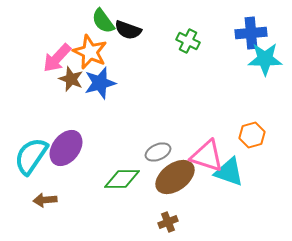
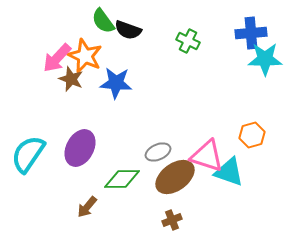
orange star: moved 5 px left, 4 px down
blue star: moved 16 px right; rotated 20 degrees clockwise
purple ellipse: moved 14 px right; rotated 9 degrees counterclockwise
cyan semicircle: moved 3 px left, 2 px up
brown arrow: moved 42 px right, 7 px down; rotated 45 degrees counterclockwise
brown cross: moved 4 px right, 2 px up
